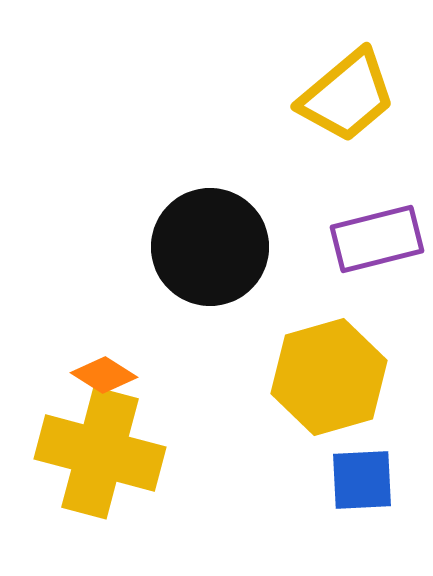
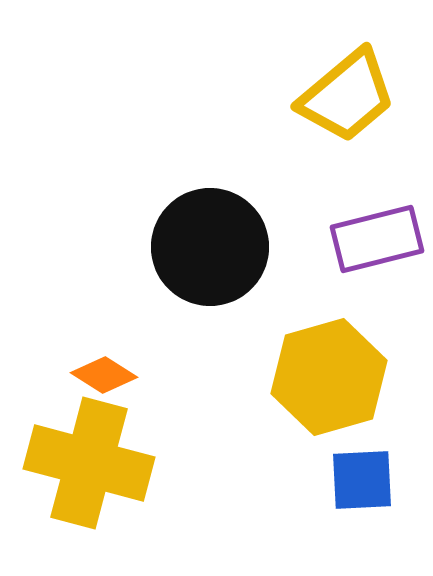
yellow cross: moved 11 px left, 10 px down
